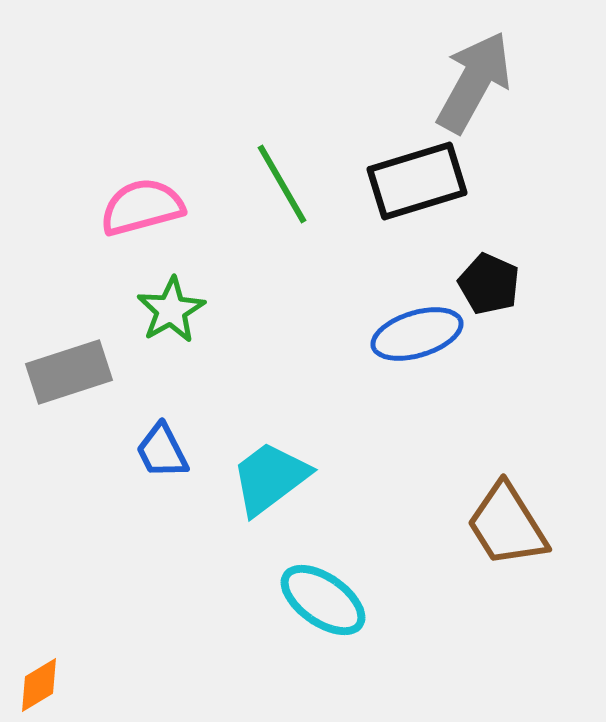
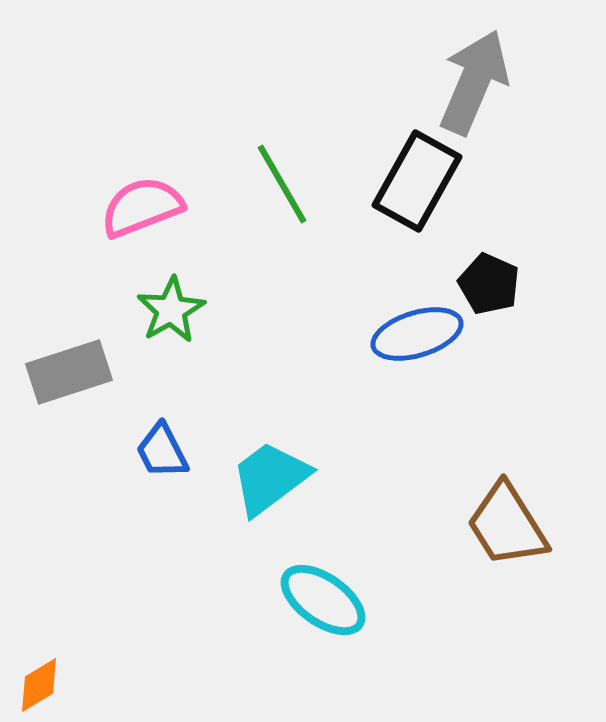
gray arrow: rotated 6 degrees counterclockwise
black rectangle: rotated 44 degrees counterclockwise
pink semicircle: rotated 6 degrees counterclockwise
